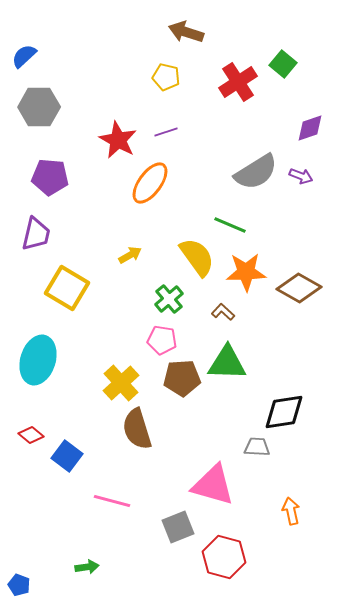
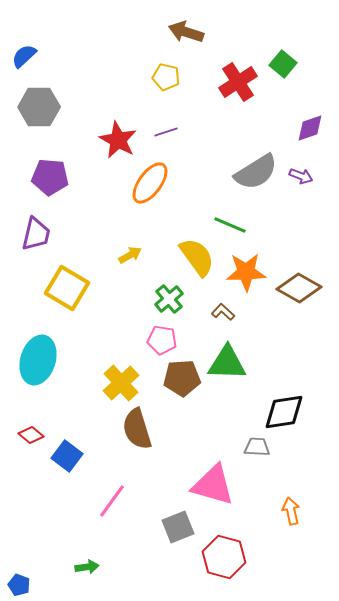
pink line: rotated 69 degrees counterclockwise
